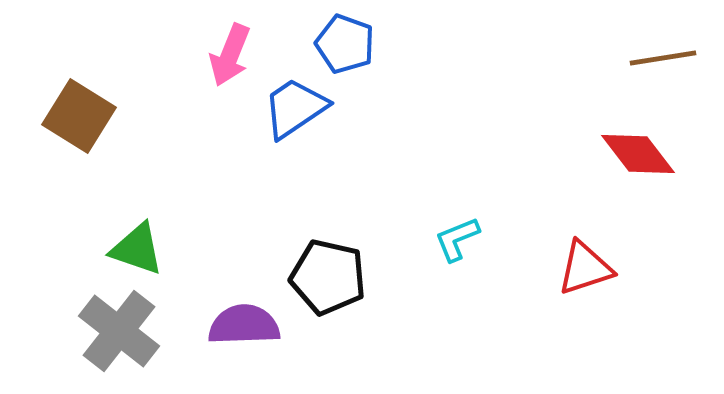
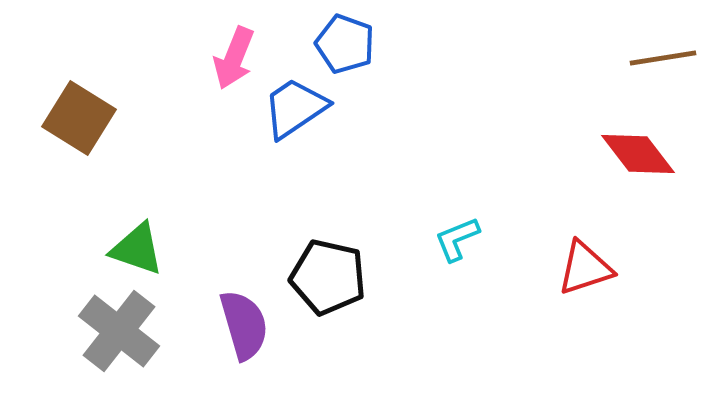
pink arrow: moved 4 px right, 3 px down
brown square: moved 2 px down
purple semicircle: rotated 76 degrees clockwise
